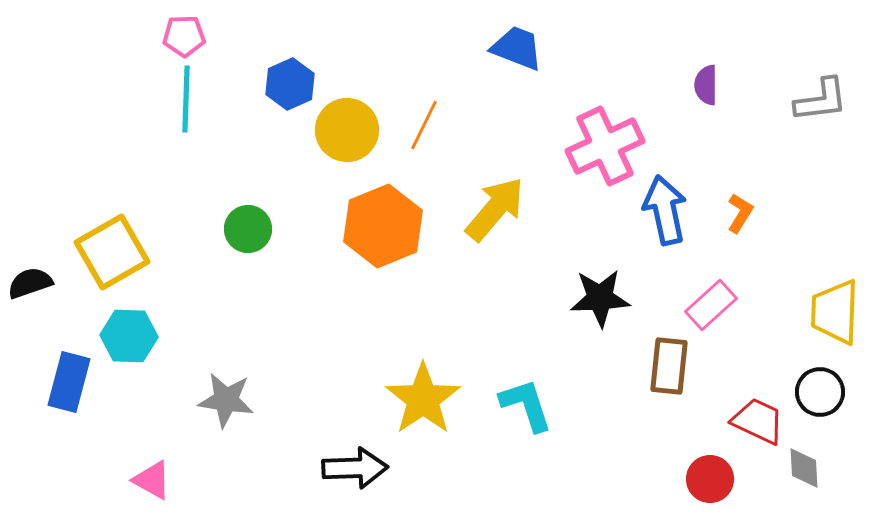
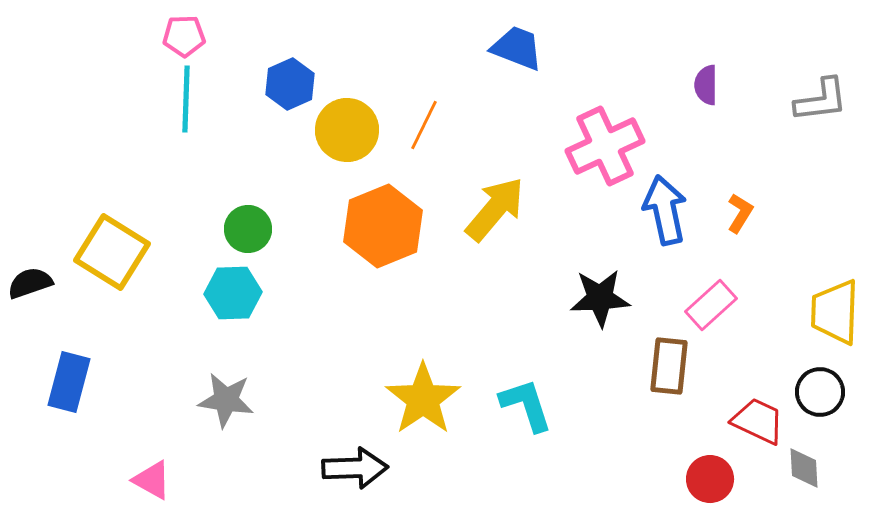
yellow square: rotated 28 degrees counterclockwise
cyan hexagon: moved 104 px right, 43 px up; rotated 4 degrees counterclockwise
